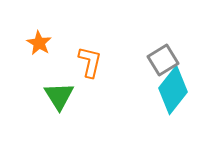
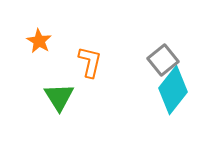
orange star: moved 2 px up
gray square: rotated 8 degrees counterclockwise
green triangle: moved 1 px down
